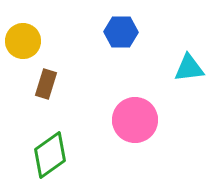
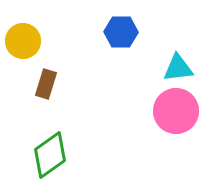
cyan triangle: moved 11 px left
pink circle: moved 41 px right, 9 px up
